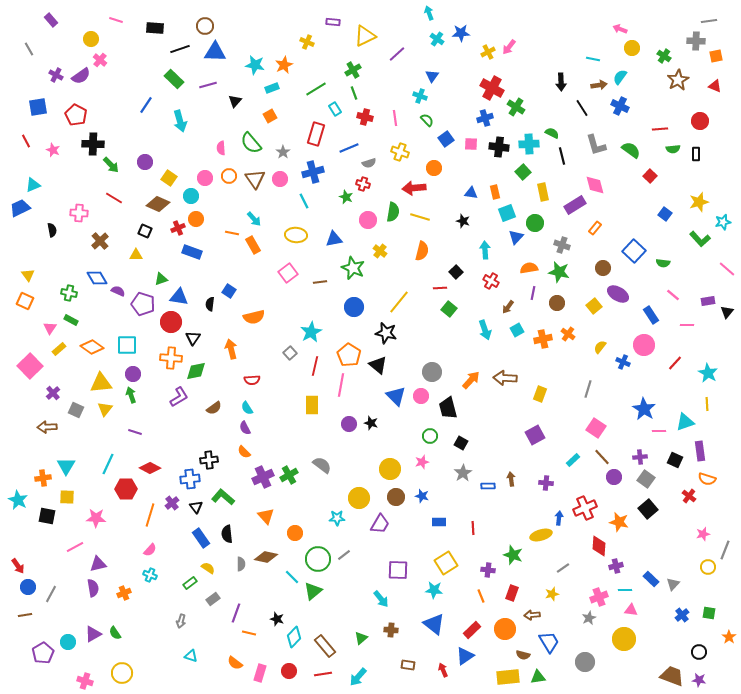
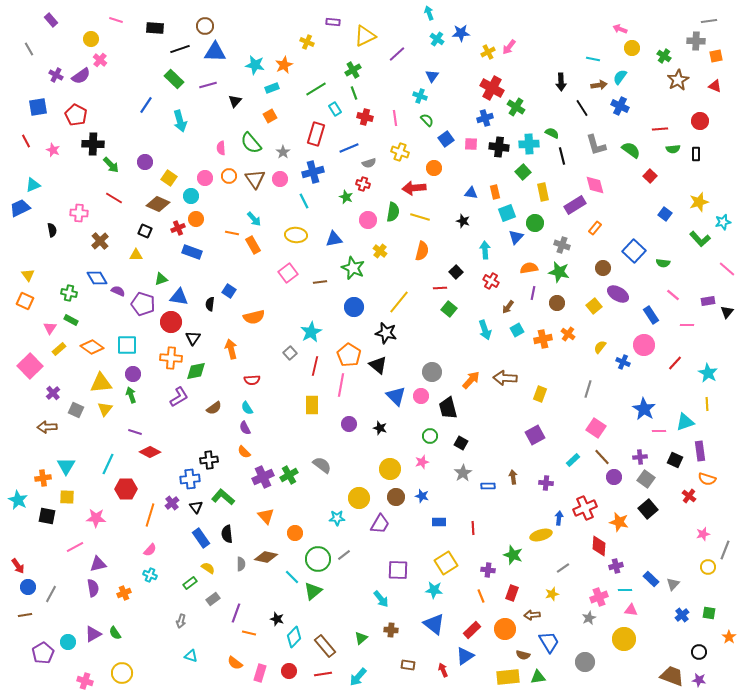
black star at (371, 423): moved 9 px right, 5 px down
red diamond at (150, 468): moved 16 px up
brown arrow at (511, 479): moved 2 px right, 2 px up
